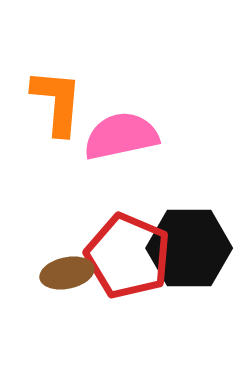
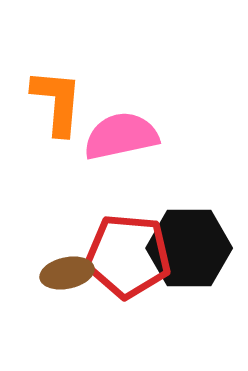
red pentagon: rotated 18 degrees counterclockwise
